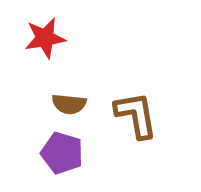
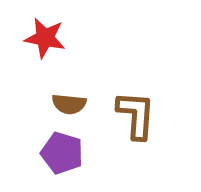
red star: rotated 21 degrees clockwise
brown L-shape: rotated 14 degrees clockwise
